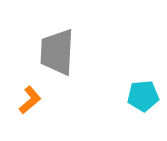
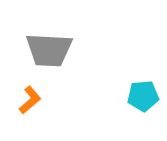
gray trapezoid: moved 8 px left, 2 px up; rotated 90 degrees counterclockwise
